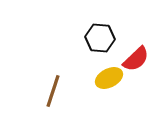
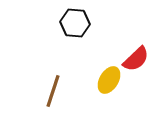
black hexagon: moved 25 px left, 15 px up
yellow ellipse: moved 2 px down; rotated 32 degrees counterclockwise
